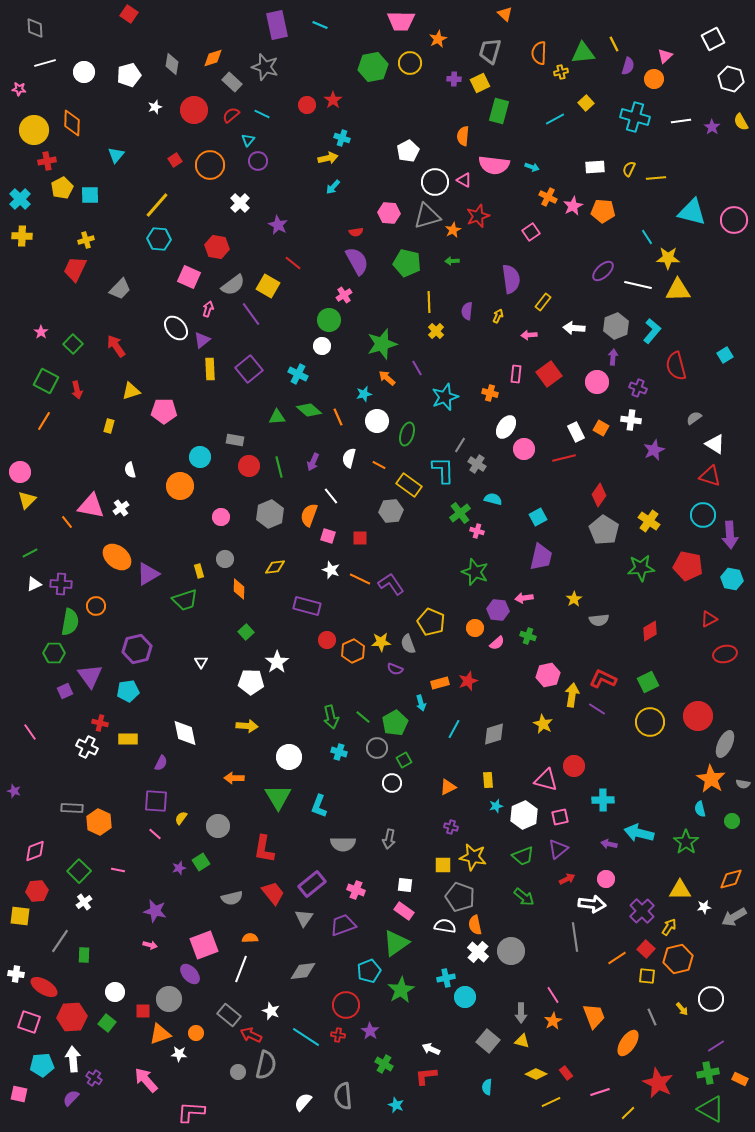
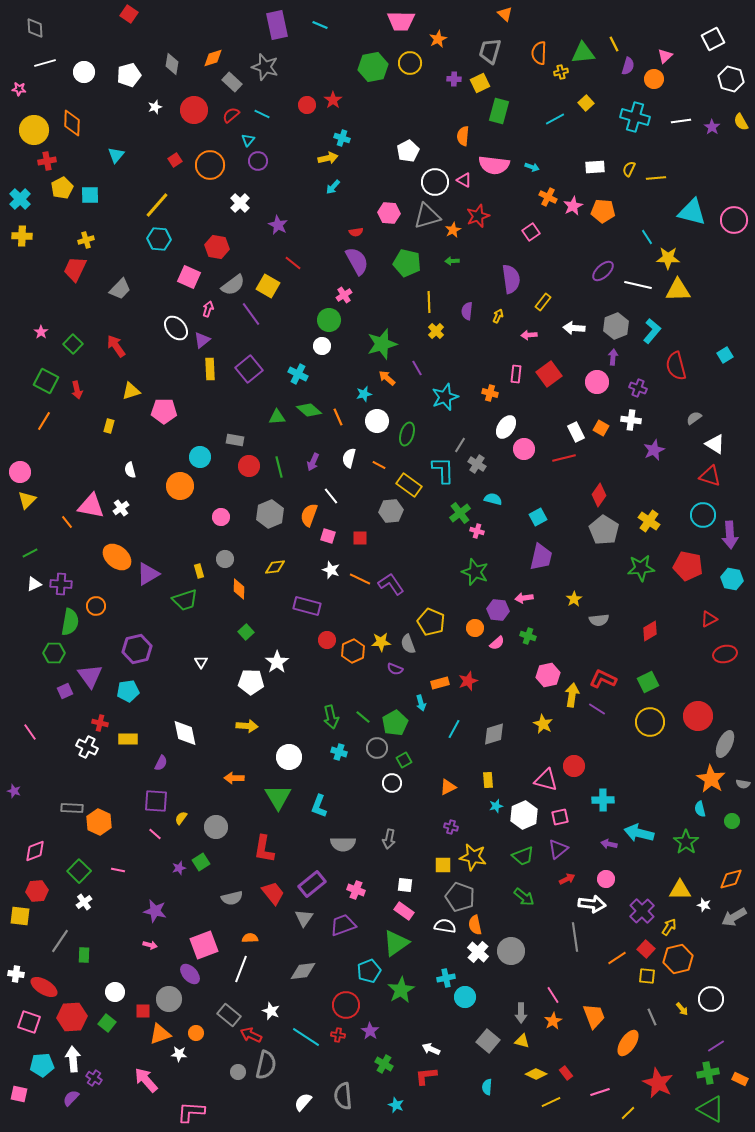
gray circle at (218, 826): moved 2 px left, 1 px down
white star at (704, 907): moved 2 px up; rotated 24 degrees clockwise
